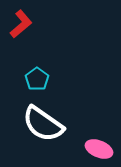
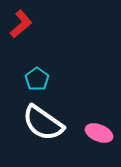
white semicircle: moved 1 px up
pink ellipse: moved 16 px up
